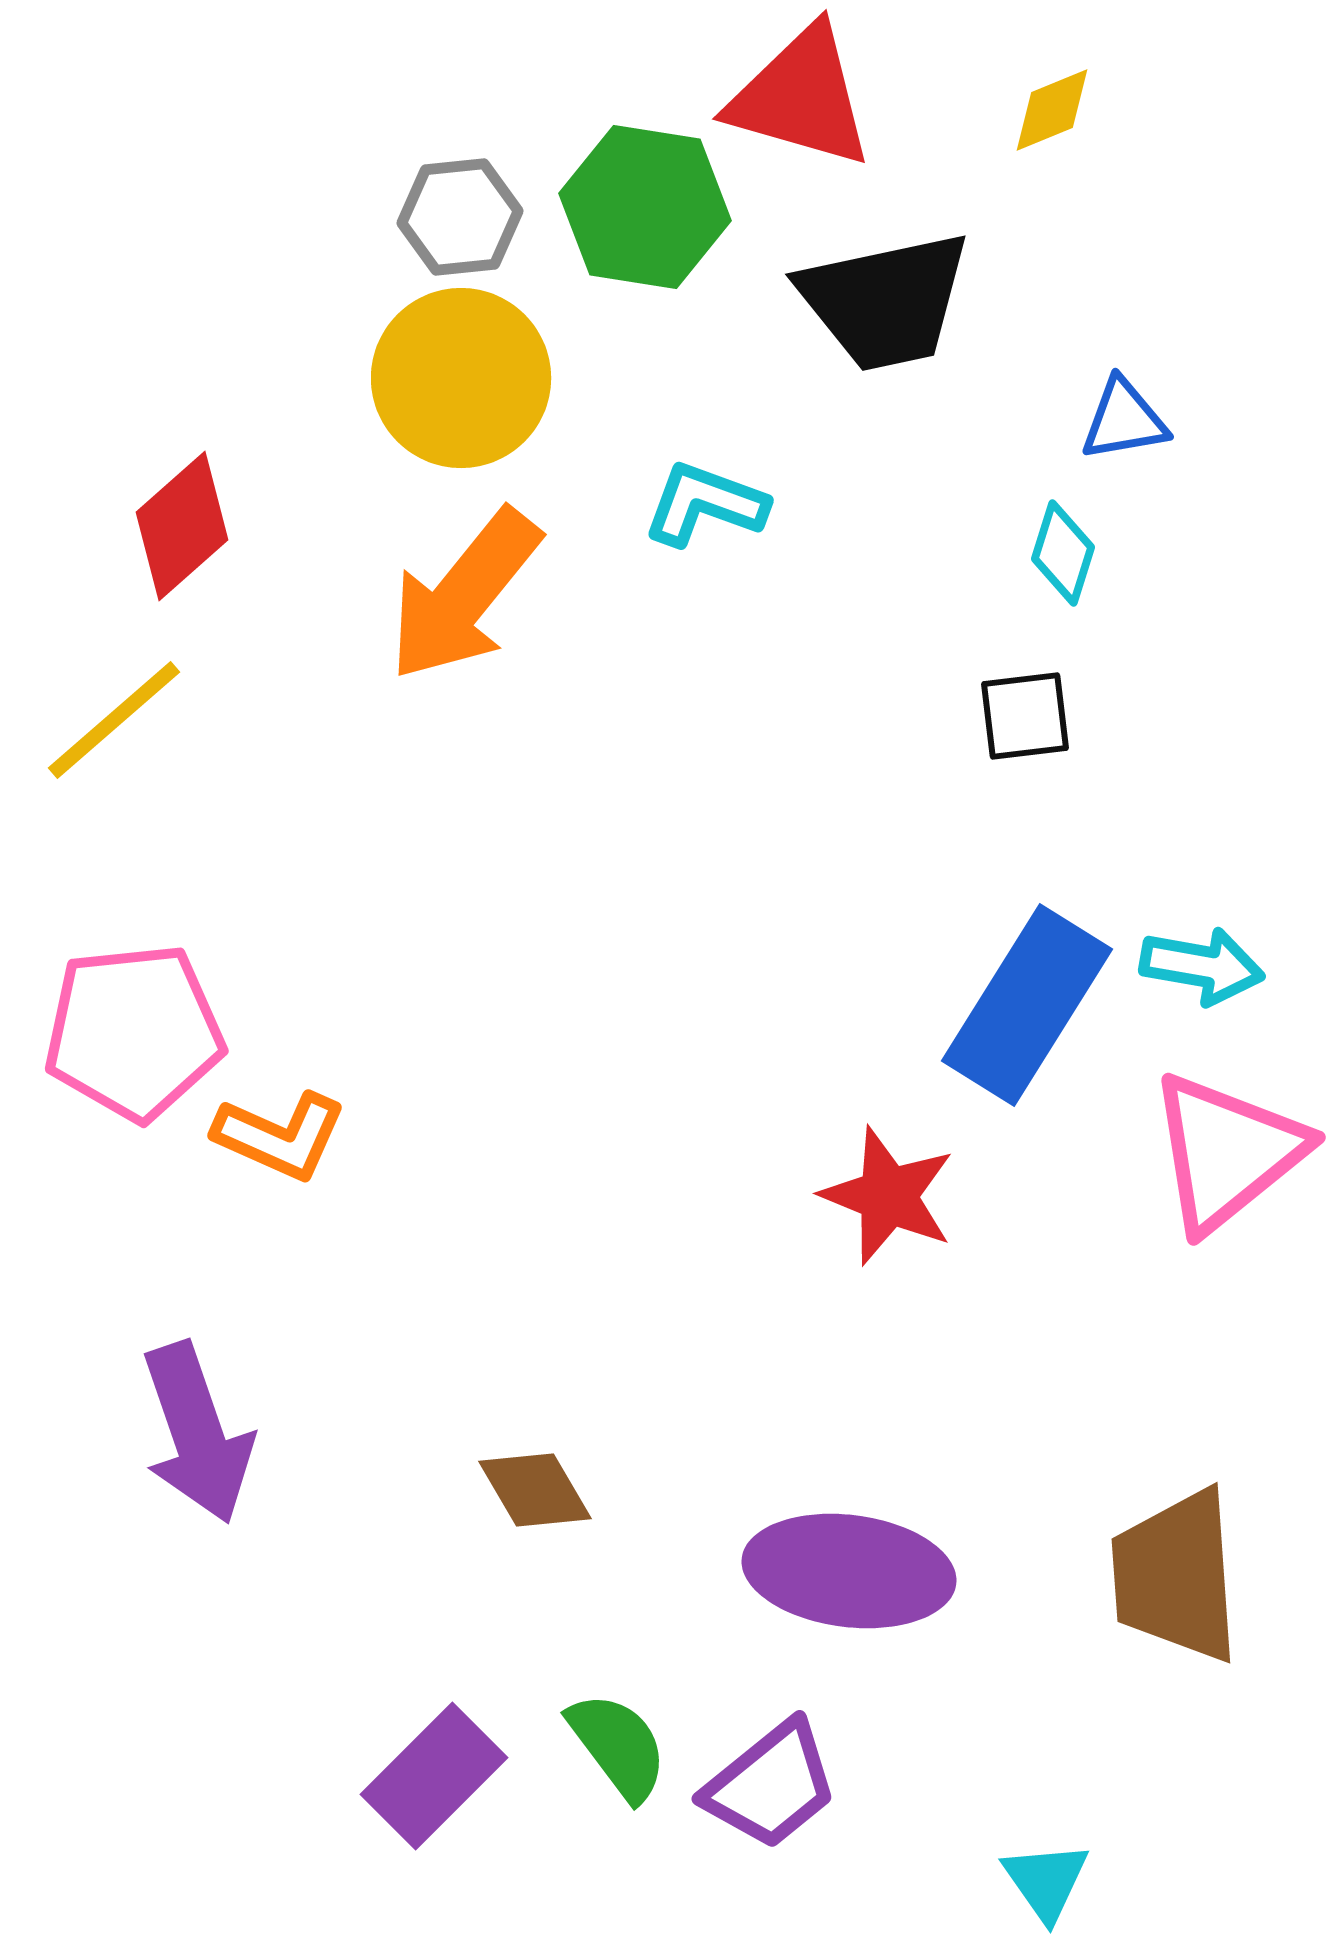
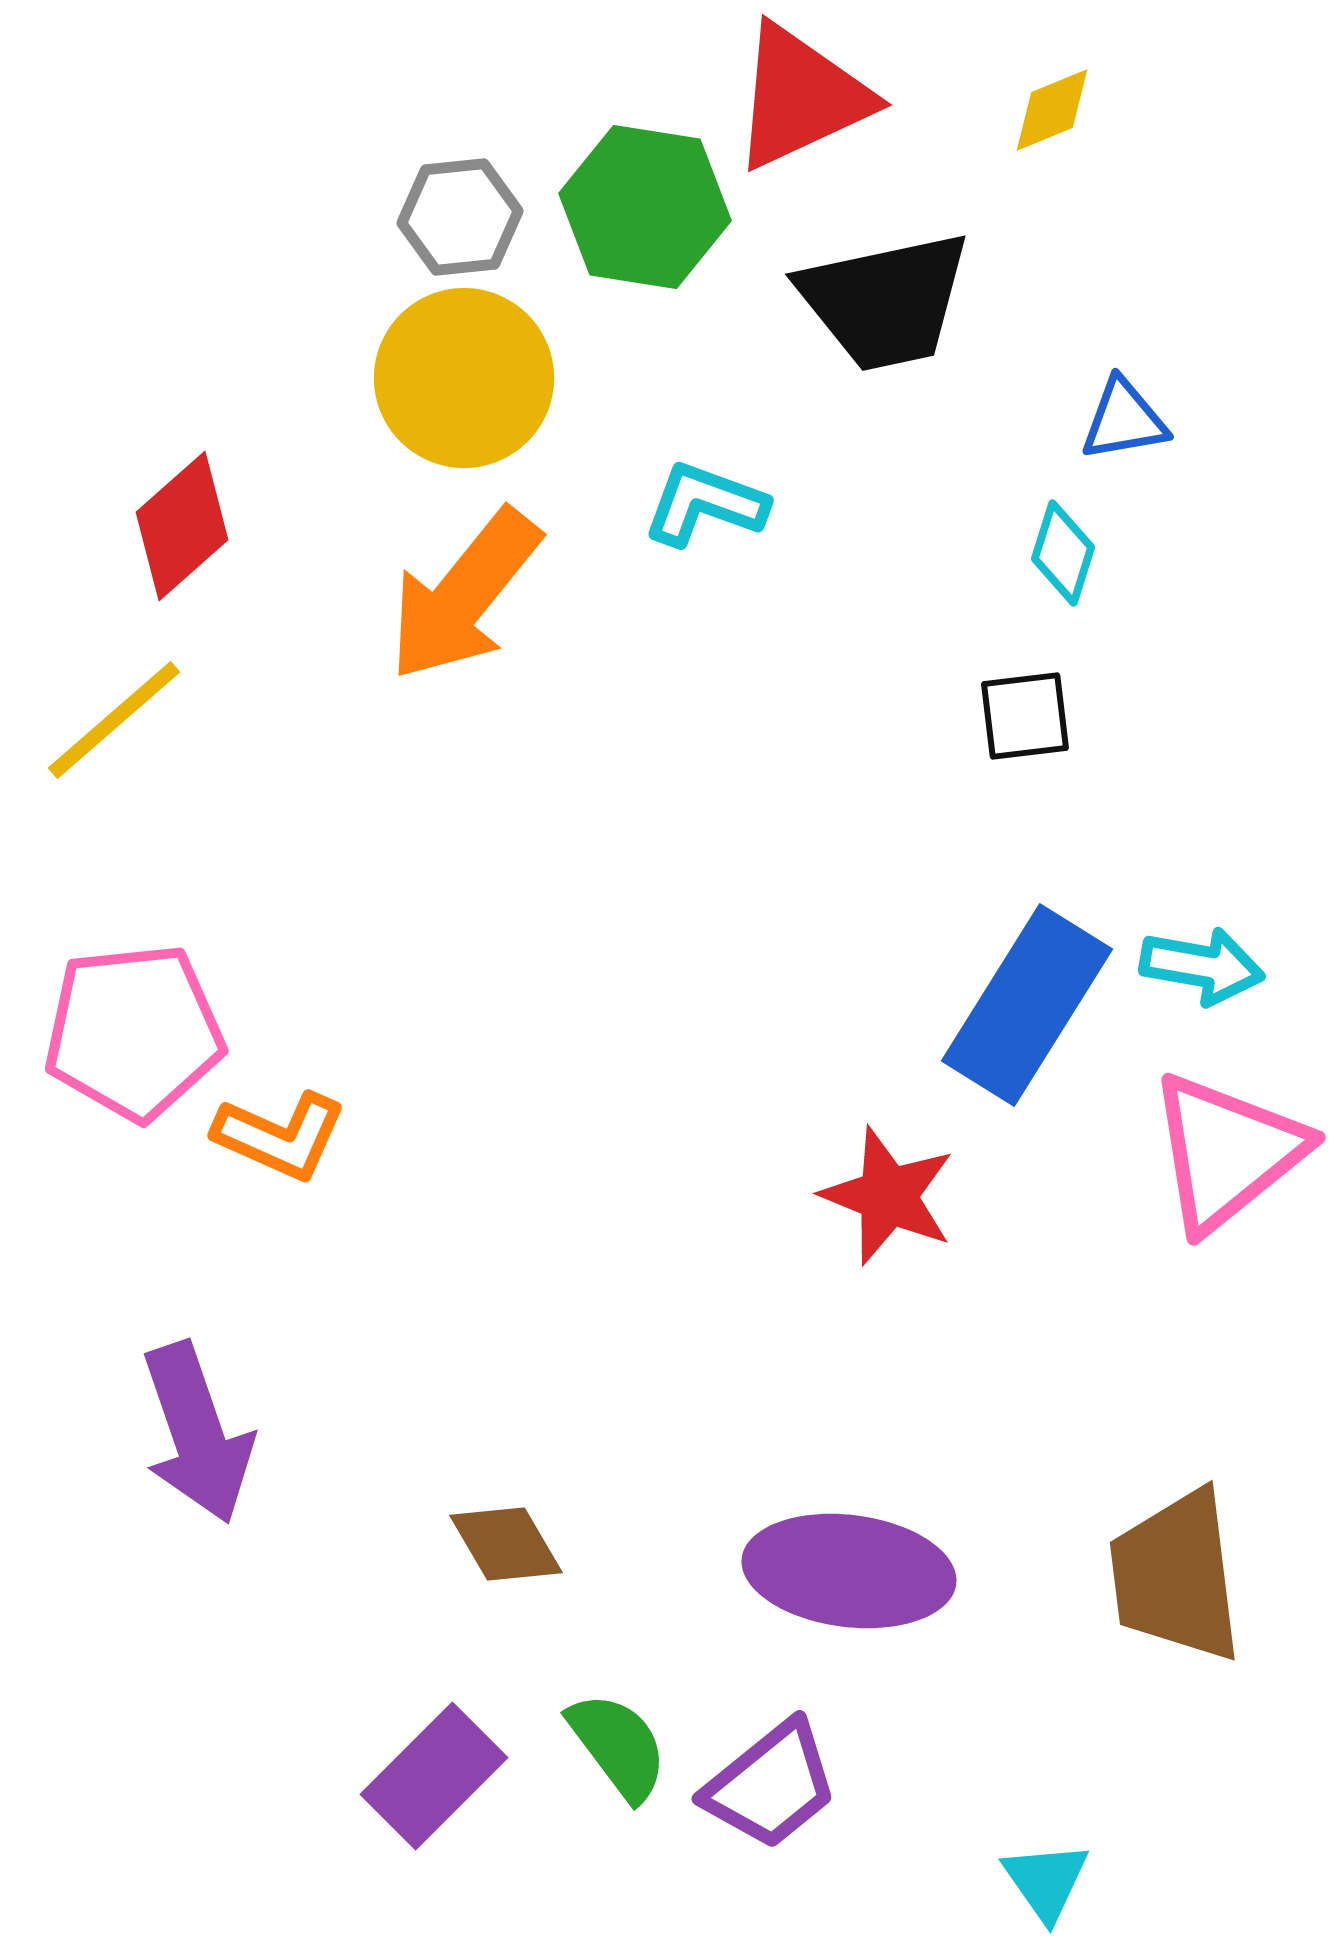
red triangle: rotated 41 degrees counterclockwise
yellow circle: moved 3 px right
brown diamond: moved 29 px left, 54 px down
brown trapezoid: rotated 3 degrees counterclockwise
